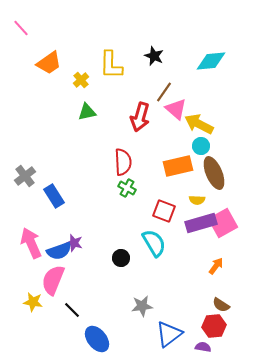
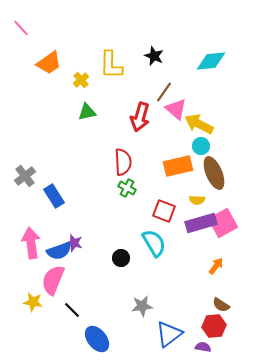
pink arrow: rotated 16 degrees clockwise
